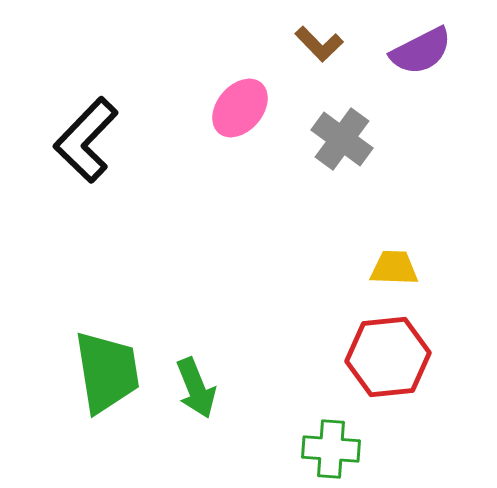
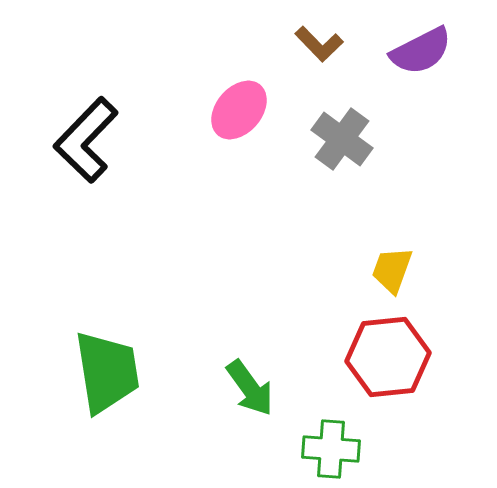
pink ellipse: moved 1 px left, 2 px down
yellow trapezoid: moved 2 px left, 2 px down; rotated 72 degrees counterclockwise
green arrow: moved 54 px right; rotated 14 degrees counterclockwise
